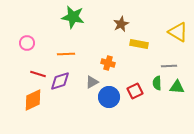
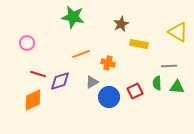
orange line: moved 15 px right; rotated 18 degrees counterclockwise
